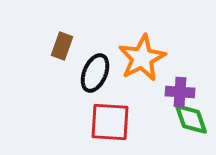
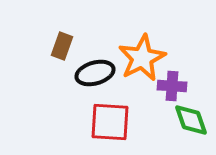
black ellipse: rotated 51 degrees clockwise
purple cross: moved 8 px left, 6 px up
green diamond: moved 1 px down
